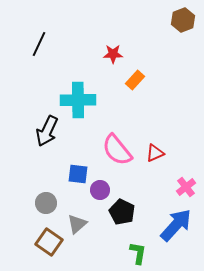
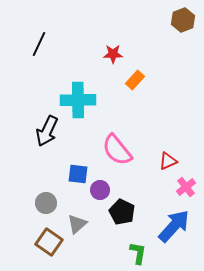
red triangle: moved 13 px right, 8 px down
blue arrow: moved 2 px left, 1 px down
